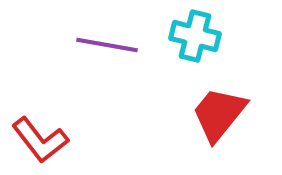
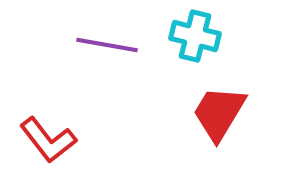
red trapezoid: moved 1 px up; rotated 8 degrees counterclockwise
red L-shape: moved 8 px right
